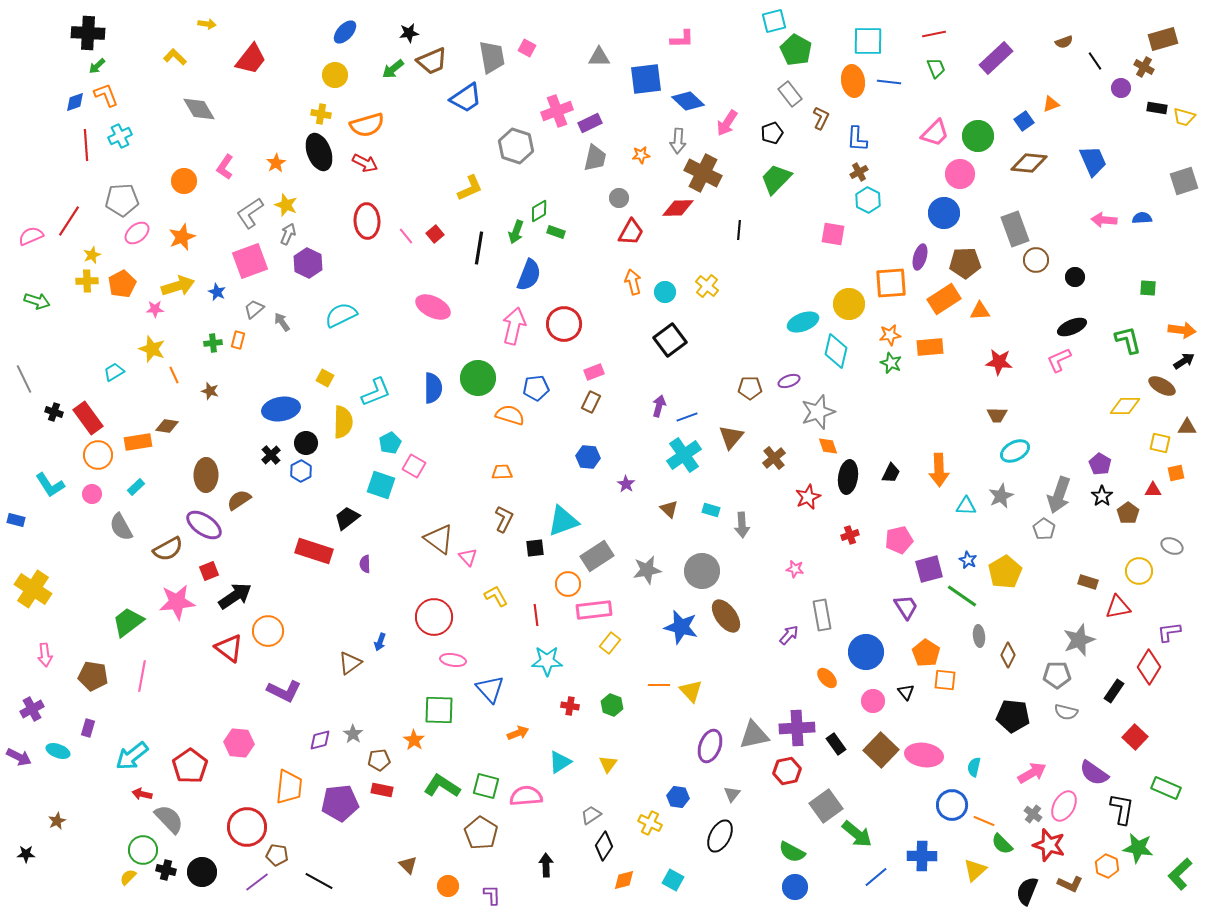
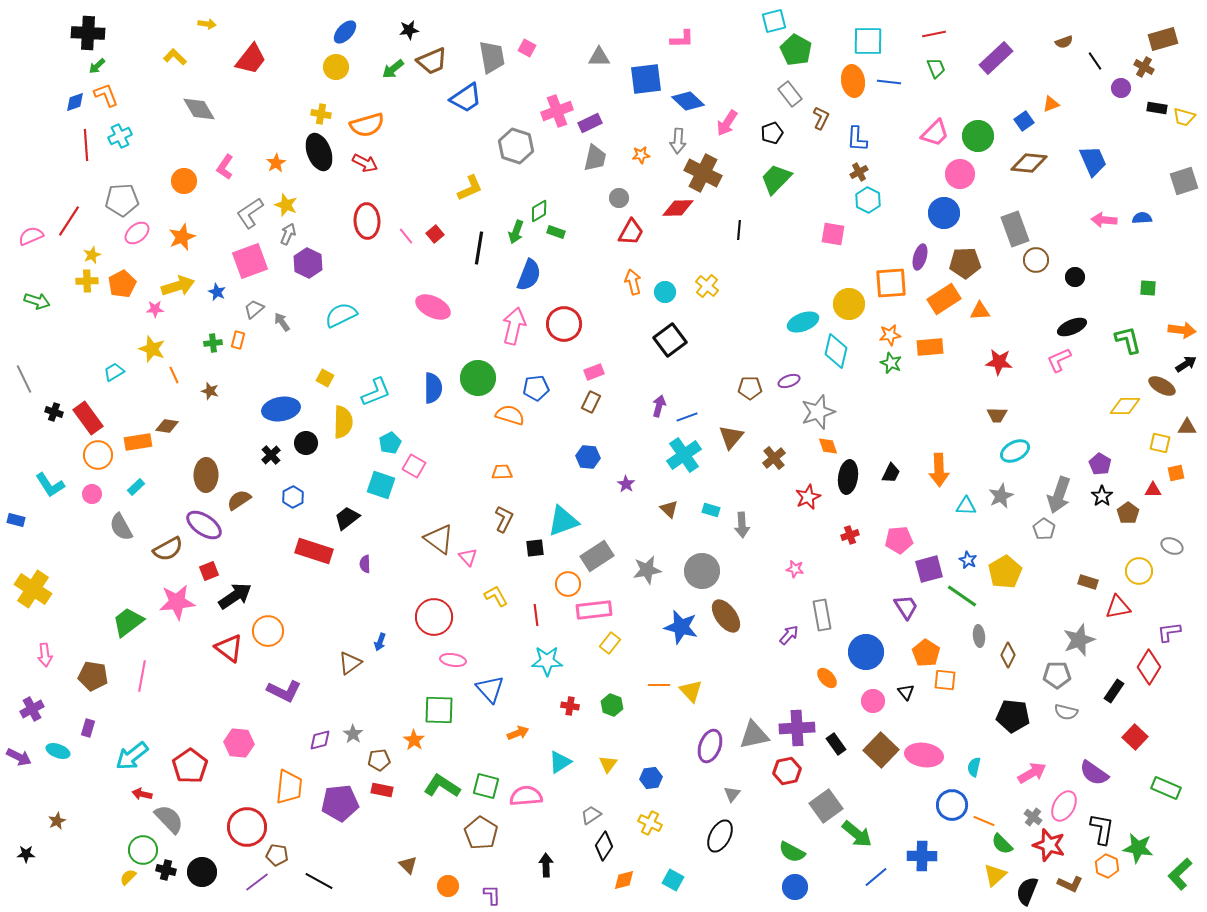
black star at (409, 33): moved 3 px up
yellow circle at (335, 75): moved 1 px right, 8 px up
black arrow at (1184, 361): moved 2 px right, 3 px down
blue hexagon at (301, 471): moved 8 px left, 26 px down
pink pentagon at (899, 540): rotated 8 degrees clockwise
blue hexagon at (678, 797): moved 27 px left, 19 px up; rotated 15 degrees counterclockwise
black L-shape at (1122, 809): moved 20 px left, 20 px down
gray cross at (1033, 814): moved 3 px down
yellow triangle at (975, 870): moved 20 px right, 5 px down
